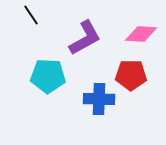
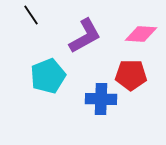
purple L-shape: moved 2 px up
cyan pentagon: rotated 24 degrees counterclockwise
blue cross: moved 2 px right
